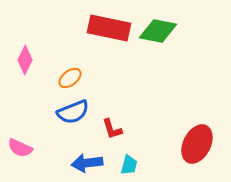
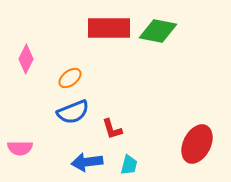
red rectangle: rotated 12 degrees counterclockwise
pink diamond: moved 1 px right, 1 px up
pink semicircle: rotated 25 degrees counterclockwise
blue arrow: moved 1 px up
